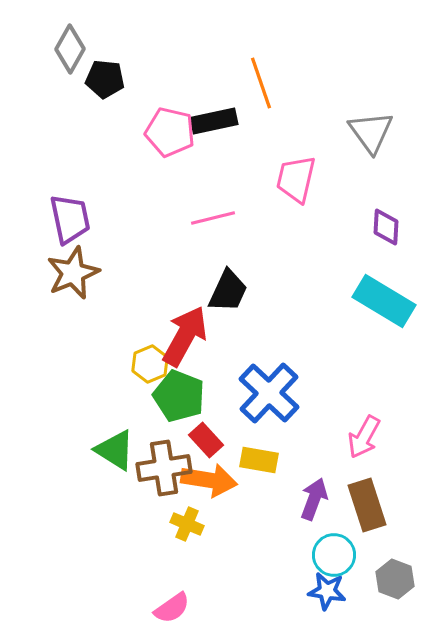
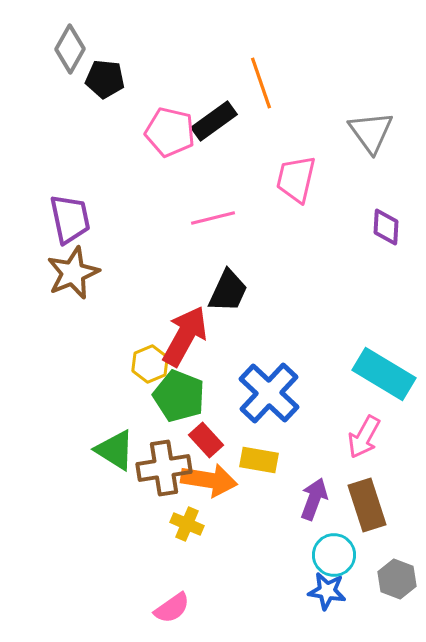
black rectangle: rotated 24 degrees counterclockwise
cyan rectangle: moved 73 px down
gray hexagon: moved 2 px right
